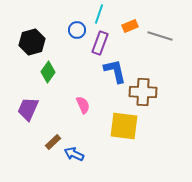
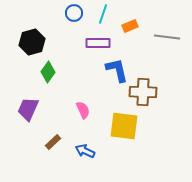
cyan line: moved 4 px right
blue circle: moved 3 px left, 17 px up
gray line: moved 7 px right, 1 px down; rotated 10 degrees counterclockwise
purple rectangle: moved 2 px left; rotated 70 degrees clockwise
blue L-shape: moved 2 px right, 1 px up
pink semicircle: moved 5 px down
blue arrow: moved 11 px right, 3 px up
